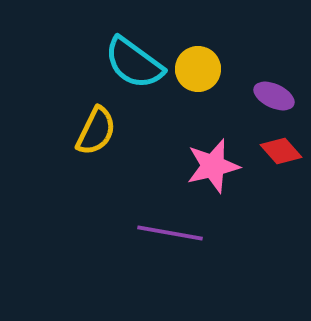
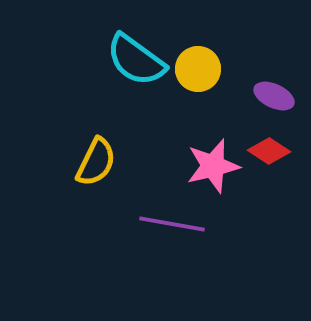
cyan semicircle: moved 2 px right, 3 px up
yellow semicircle: moved 31 px down
red diamond: moved 12 px left; rotated 15 degrees counterclockwise
purple line: moved 2 px right, 9 px up
